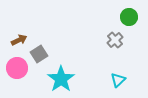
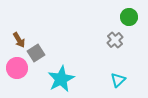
brown arrow: rotated 84 degrees clockwise
gray square: moved 3 px left, 1 px up
cyan star: rotated 8 degrees clockwise
